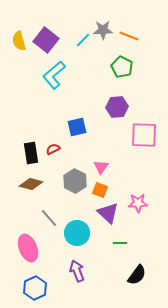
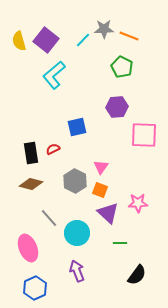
gray star: moved 1 px right, 1 px up
